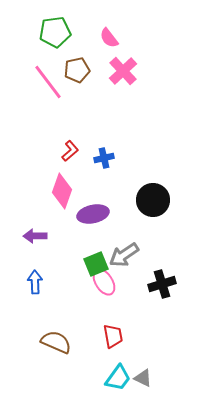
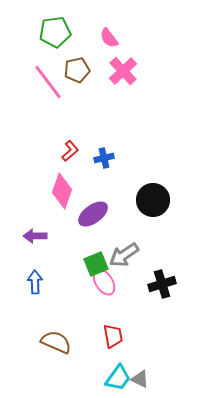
purple ellipse: rotated 24 degrees counterclockwise
gray triangle: moved 3 px left, 1 px down
